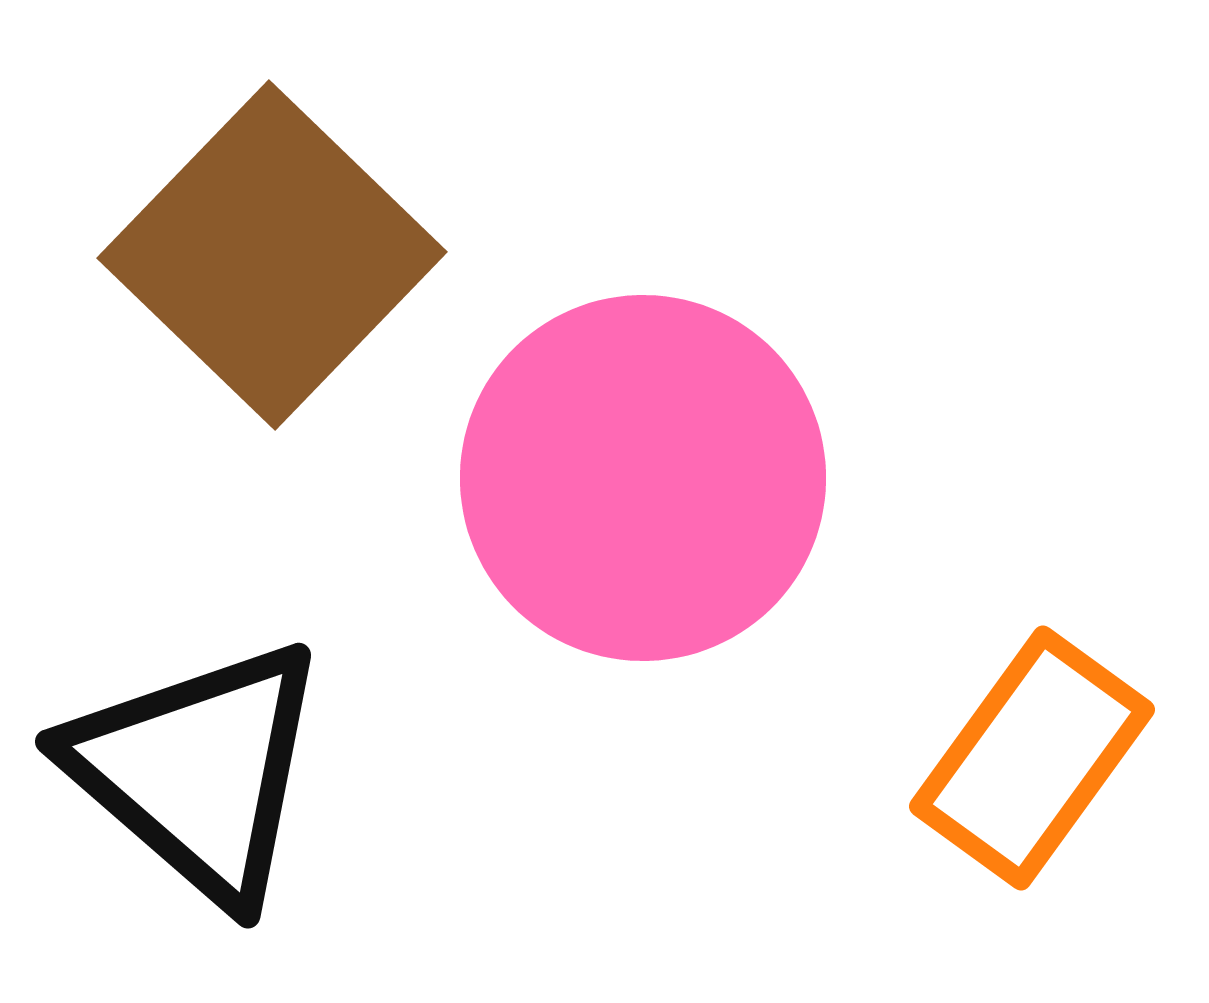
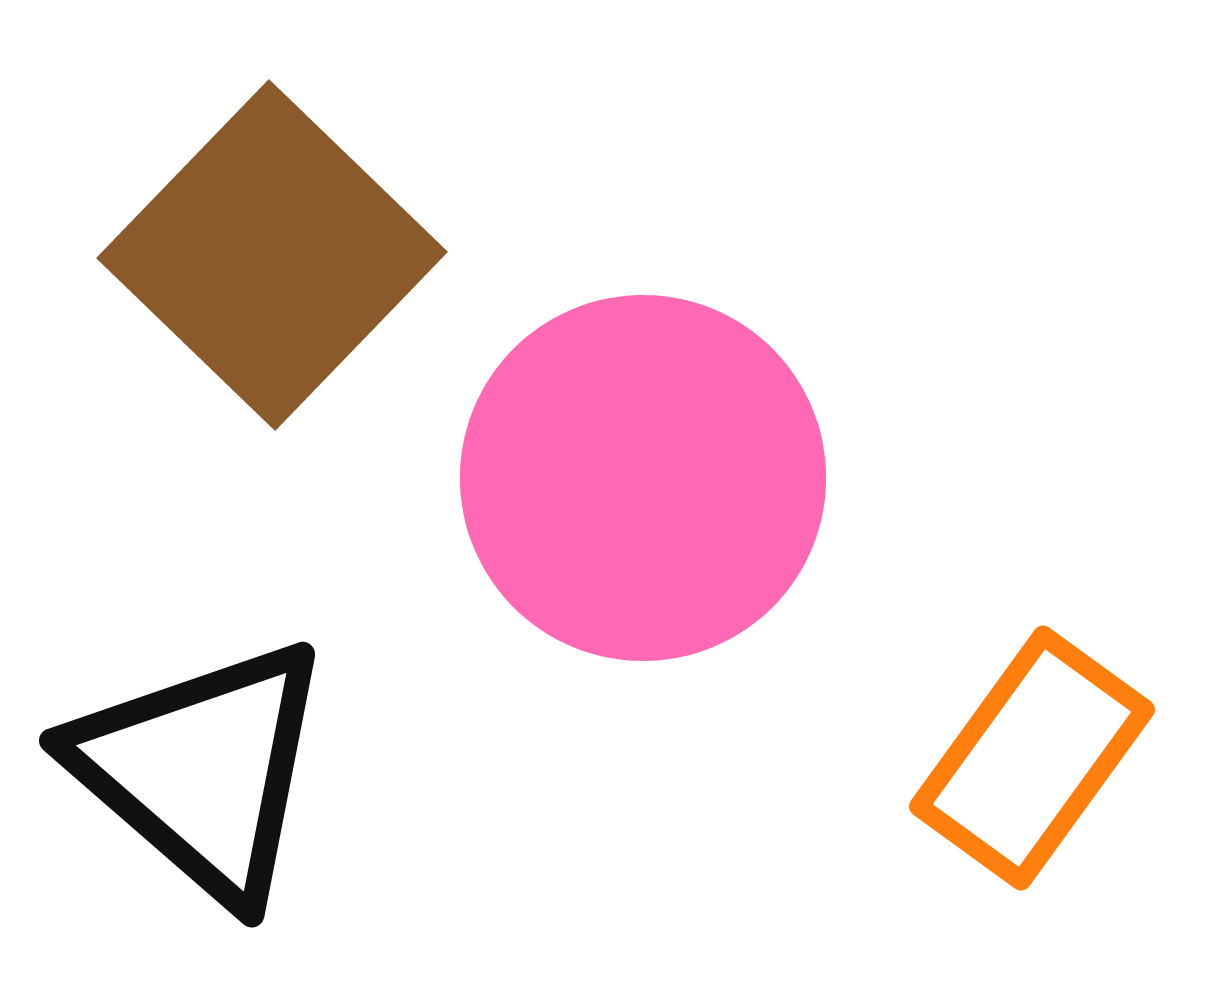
black triangle: moved 4 px right, 1 px up
